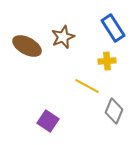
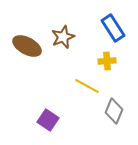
purple square: moved 1 px up
